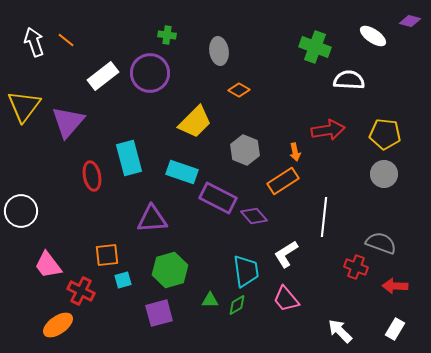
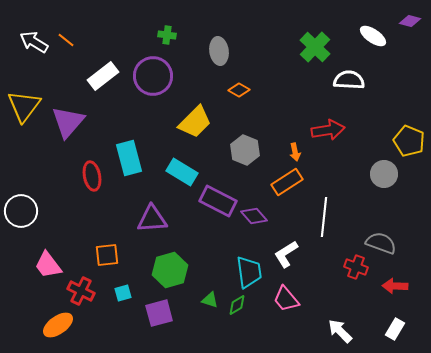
white arrow at (34, 42): rotated 40 degrees counterclockwise
green cross at (315, 47): rotated 24 degrees clockwise
purple circle at (150, 73): moved 3 px right, 3 px down
yellow pentagon at (385, 134): moved 24 px right, 7 px down; rotated 16 degrees clockwise
cyan rectangle at (182, 172): rotated 12 degrees clockwise
orange rectangle at (283, 181): moved 4 px right, 1 px down
purple rectangle at (218, 198): moved 3 px down
cyan trapezoid at (246, 271): moved 3 px right, 1 px down
cyan square at (123, 280): moved 13 px down
green triangle at (210, 300): rotated 18 degrees clockwise
